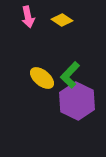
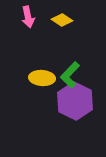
yellow ellipse: rotated 35 degrees counterclockwise
purple hexagon: moved 2 px left
